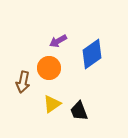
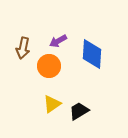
blue diamond: rotated 52 degrees counterclockwise
orange circle: moved 2 px up
brown arrow: moved 34 px up
black trapezoid: rotated 80 degrees clockwise
